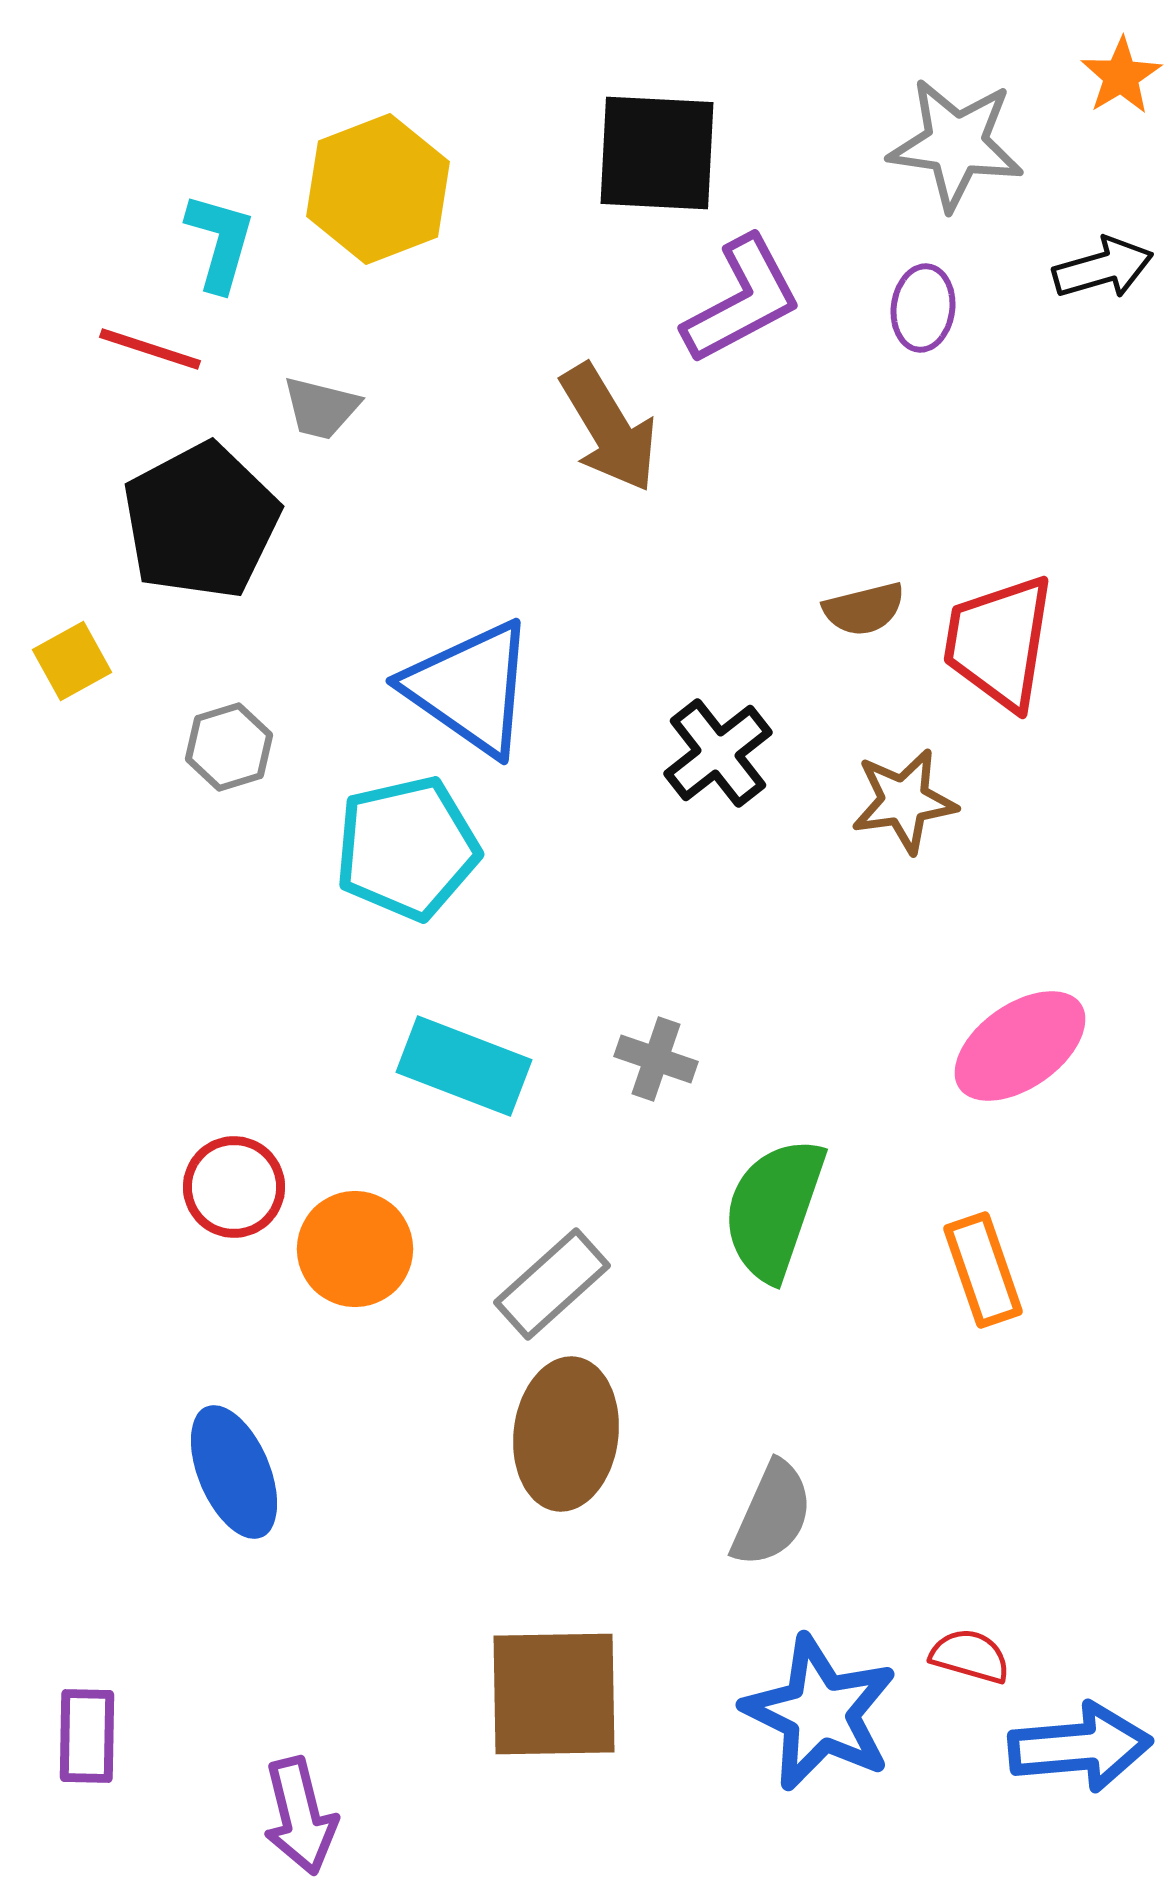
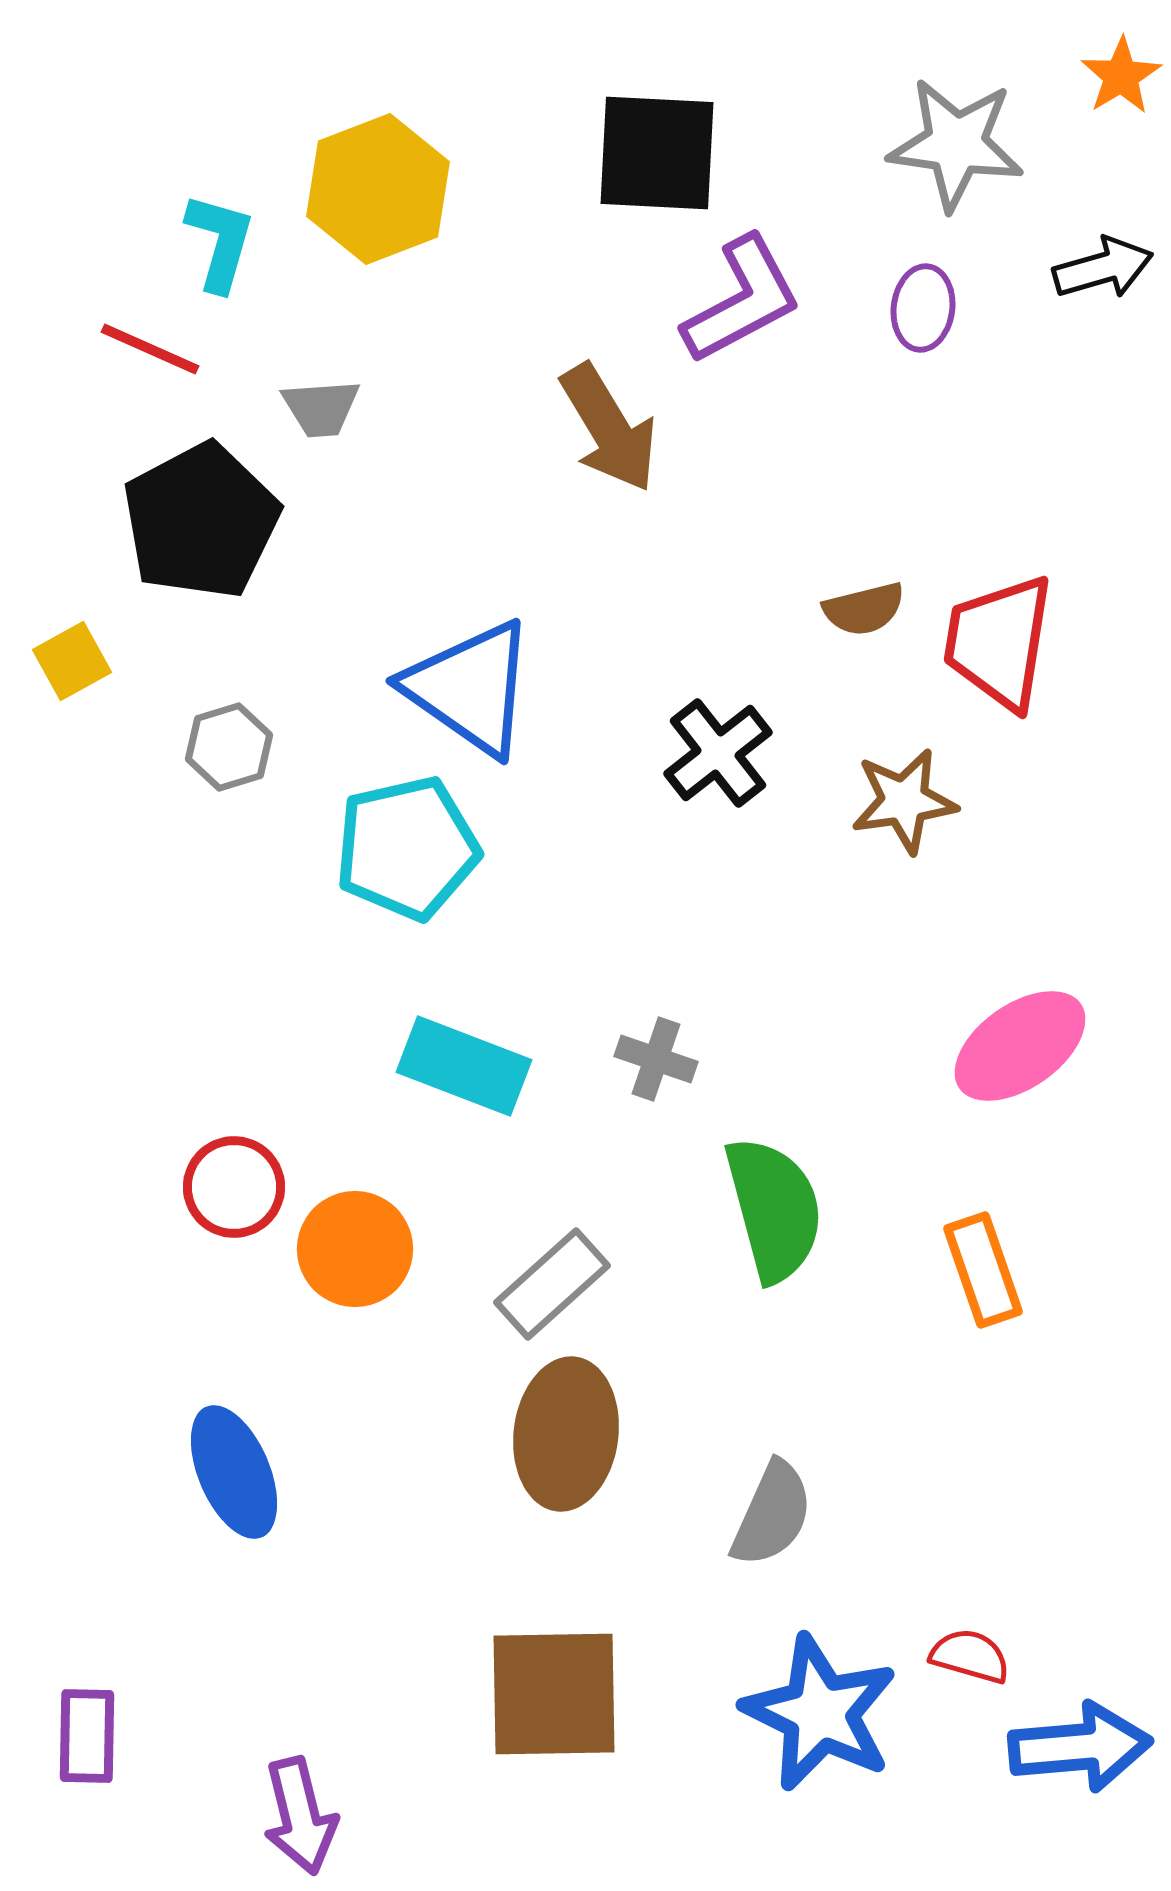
red line: rotated 6 degrees clockwise
gray trapezoid: rotated 18 degrees counterclockwise
green semicircle: rotated 146 degrees clockwise
